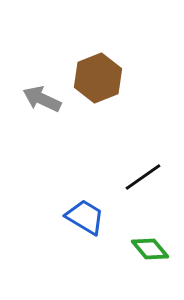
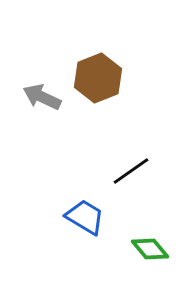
gray arrow: moved 2 px up
black line: moved 12 px left, 6 px up
